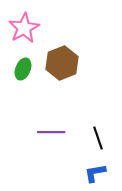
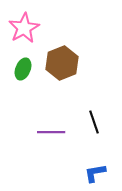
black line: moved 4 px left, 16 px up
